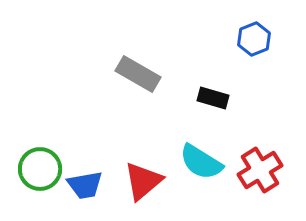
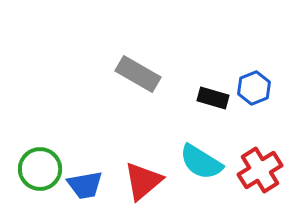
blue hexagon: moved 49 px down
